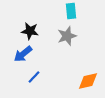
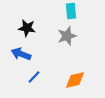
black star: moved 3 px left, 3 px up
blue arrow: moved 2 px left; rotated 60 degrees clockwise
orange diamond: moved 13 px left, 1 px up
